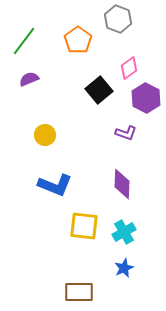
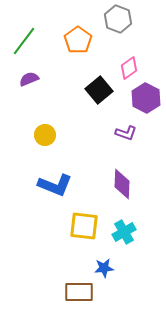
blue star: moved 20 px left; rotated 18 degrees clockwise
